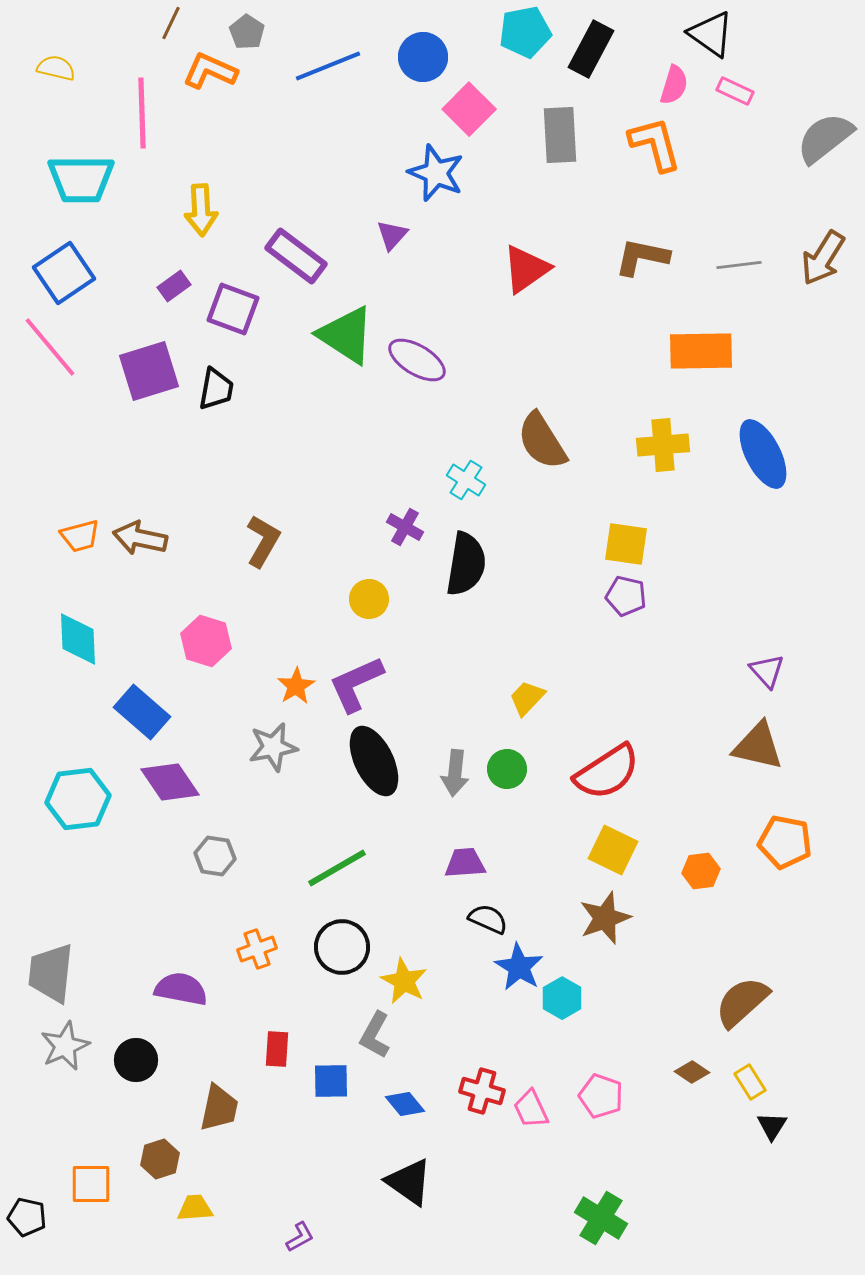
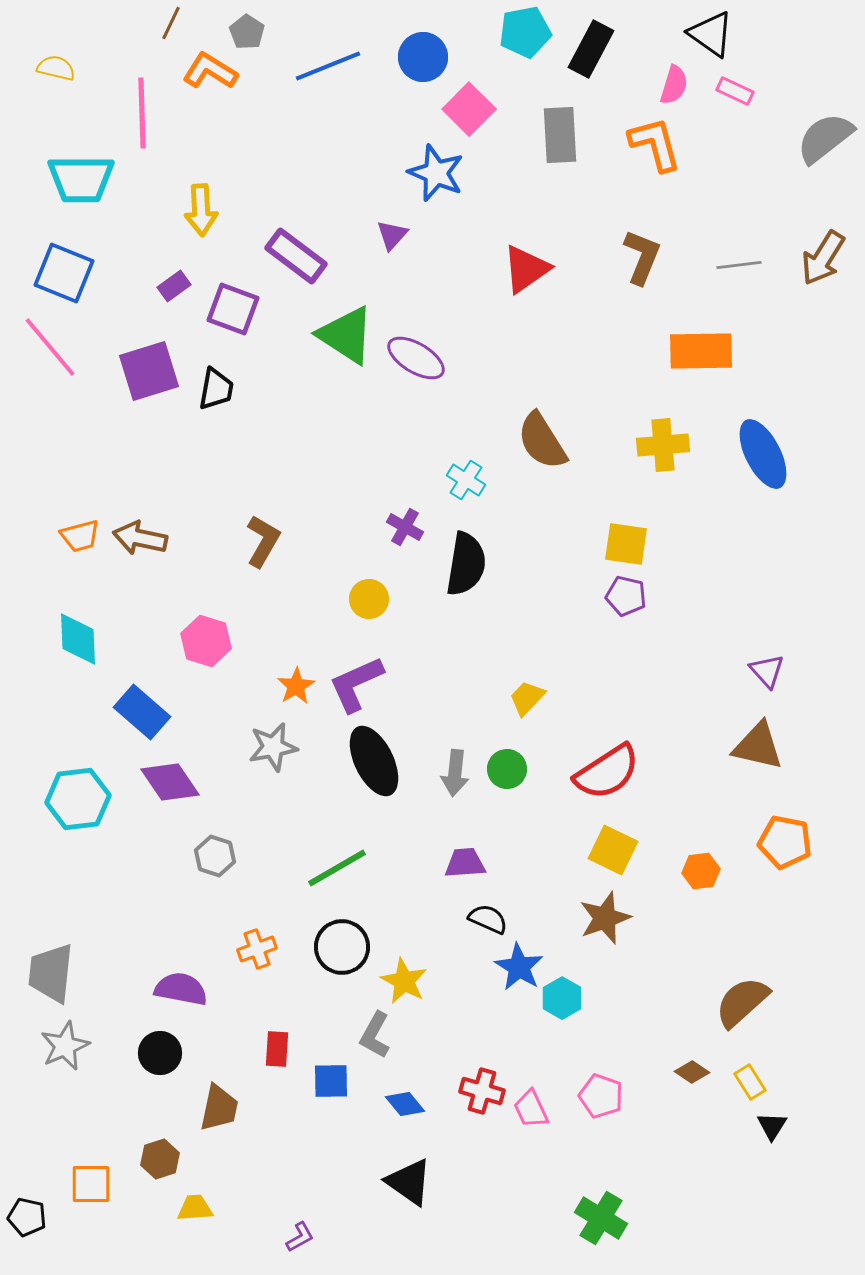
orange L-shape at (210, 71): rotated 8 degrees clockwise
brown L-shape at (642, 257): rotated 100 degrees clockwise
blue square at (64, 273): rotated 34 degrees counterclockwise
purple ellipse at (417, 360): moved 1 px left, 2 px up
gray hexagon at (215, 856): rotated 9 degrees clockwise
black circle at (136, 1060): moved 24 px right, 7 px up
